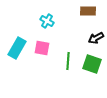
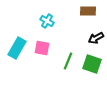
green line: rotated 18 degrees clockwise
